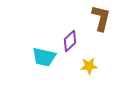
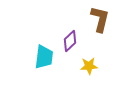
brown L-shape: moved 1 px left, 1 px down
cyan trapezoid: rotated 95 degrees counterclockwise
